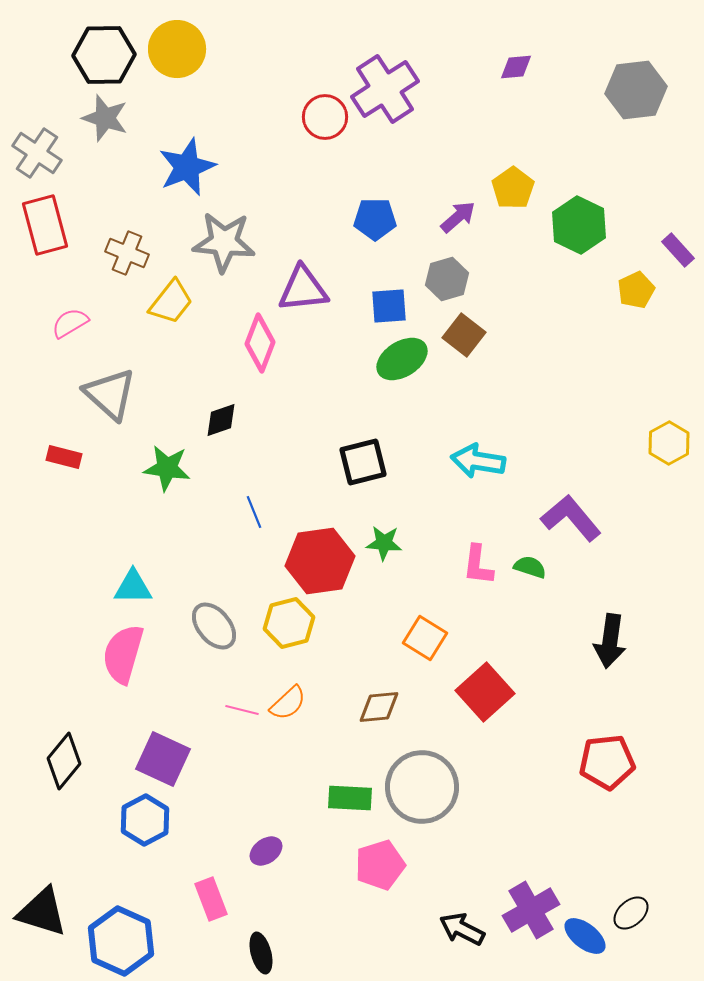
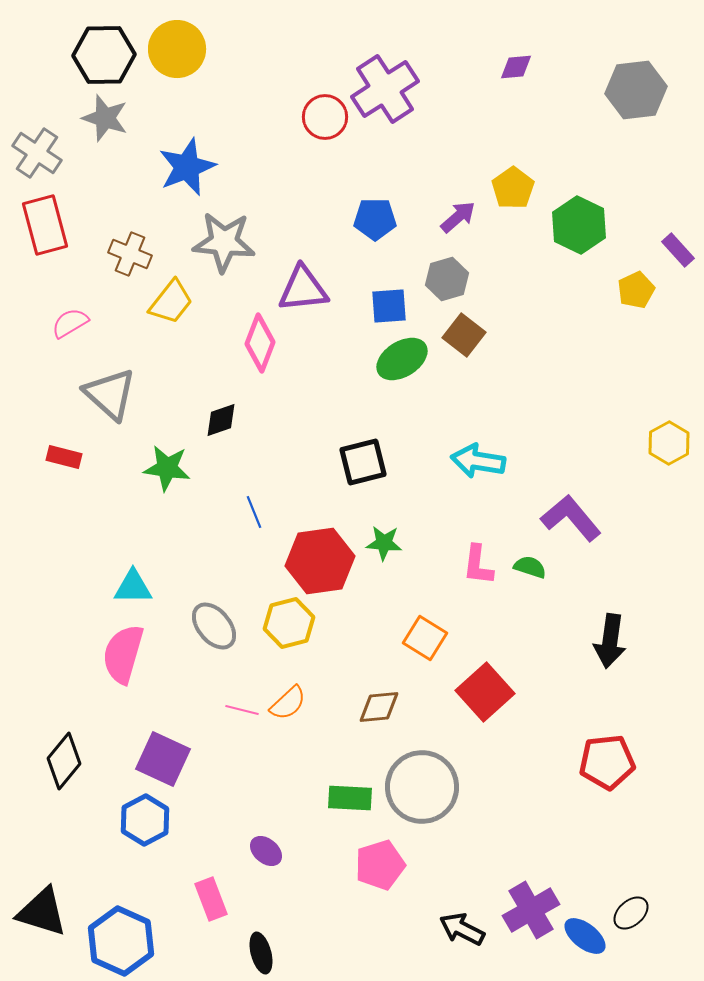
brown cross at (127, 253): moved 3 px right, 1 px down
purple ellipse at (266, 851): rotated 76 degrees clockwise
